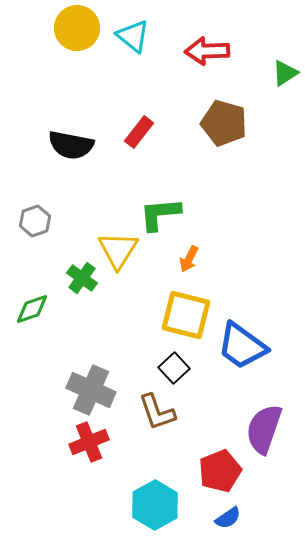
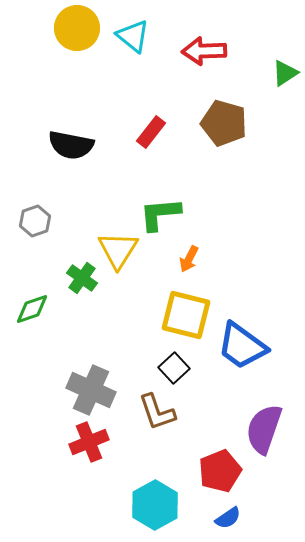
red arrow: moved 3 px left
red rectangle: moved 12 px right
